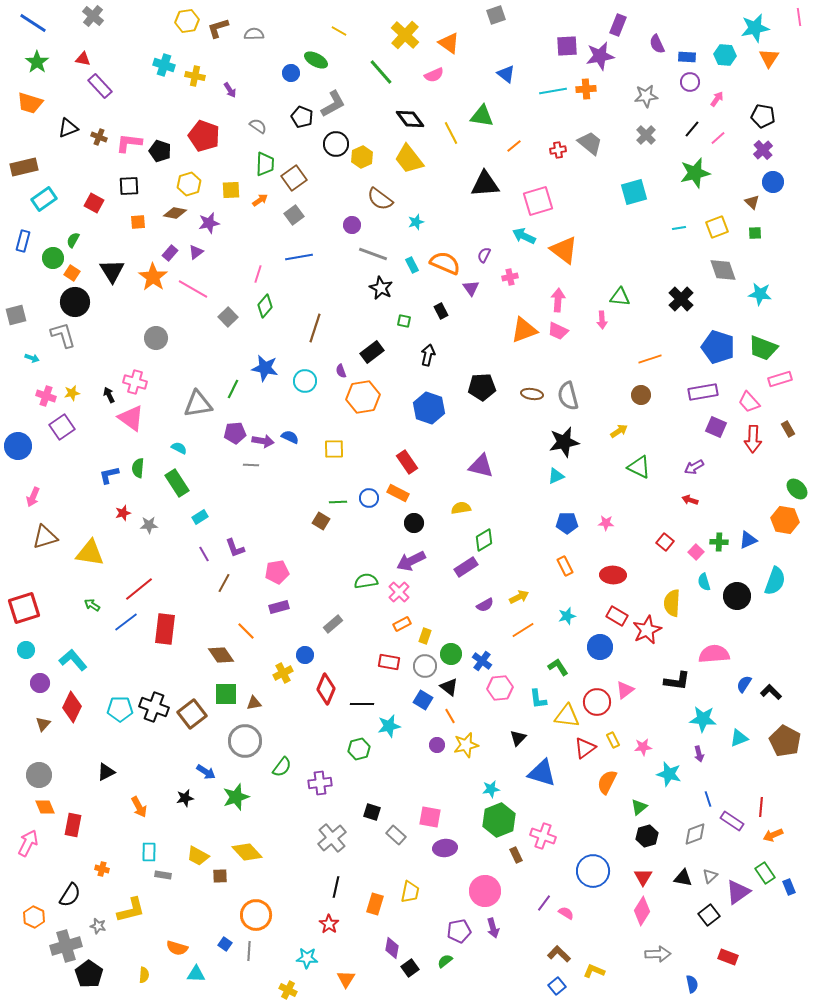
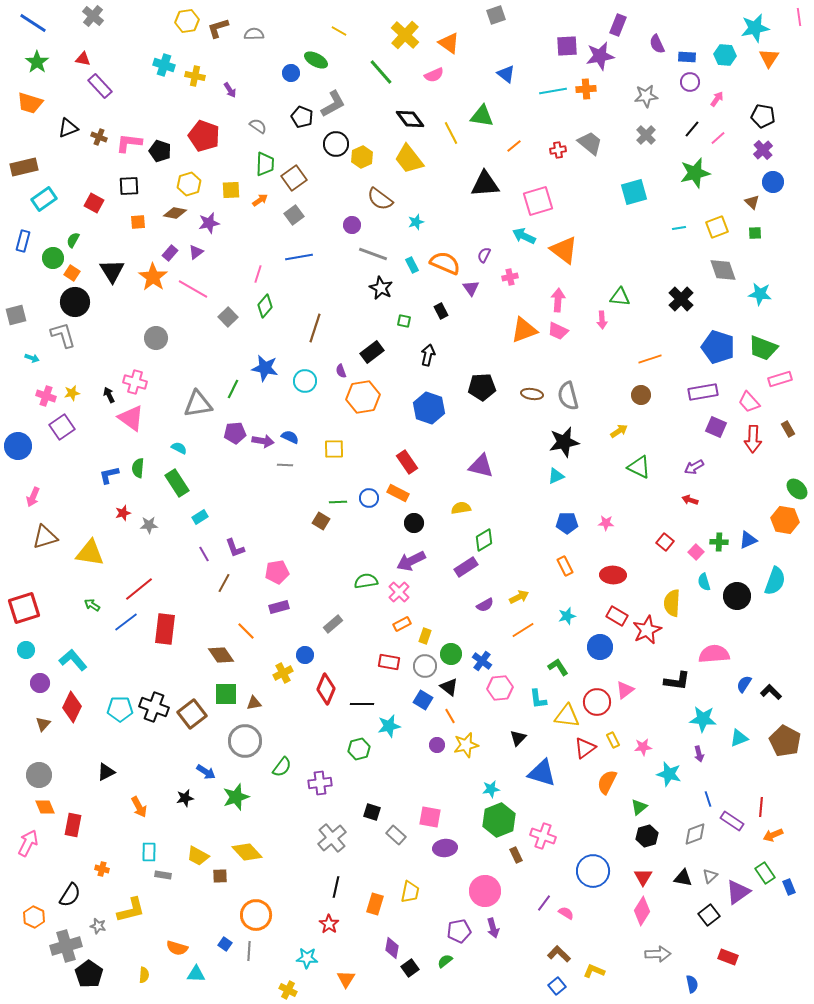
gray line at (251, 465): moved 34 px right
